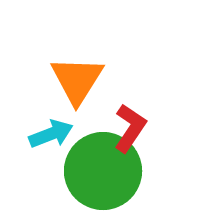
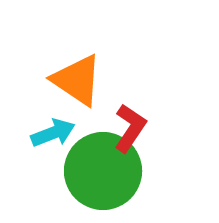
orange triangle: rotated 28 degrees counterclockwise
cyan arrow: moved 2 px right, 1 px up
